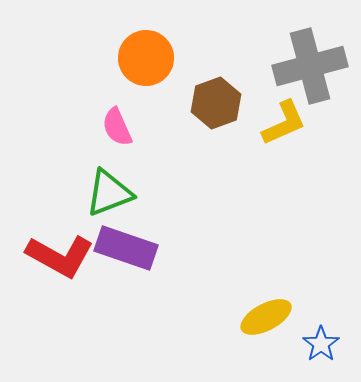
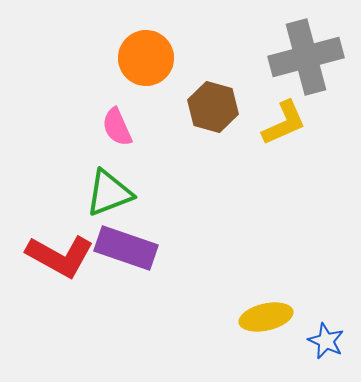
gray cross: moved 4 px left, 9 px up
brown hexagon: moved 3 px left, 4 px down; rotated 24 degrees counterclockwise
yellow ellipse: rotated 15 degrees clockwise
blue star: moved 5 px right, 3 px up; rotated 12 degrees counterclockwise
